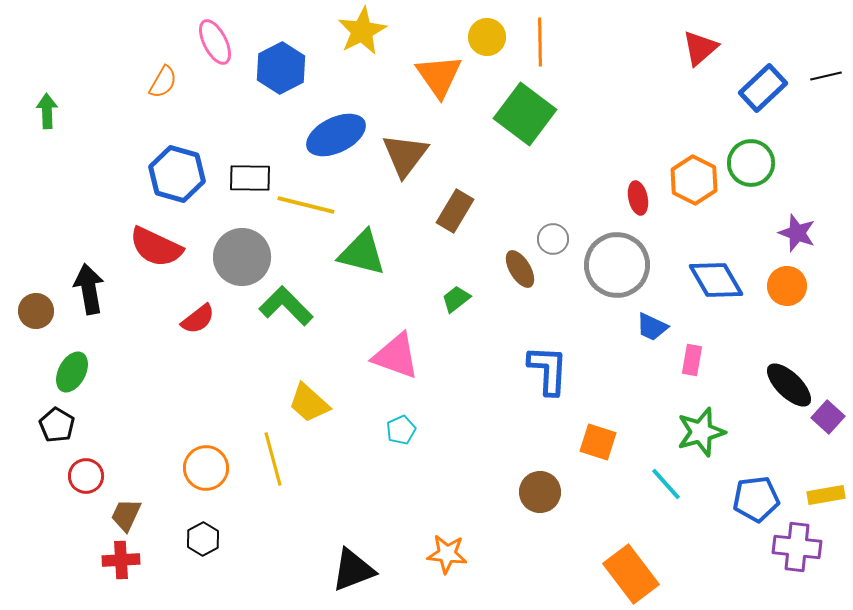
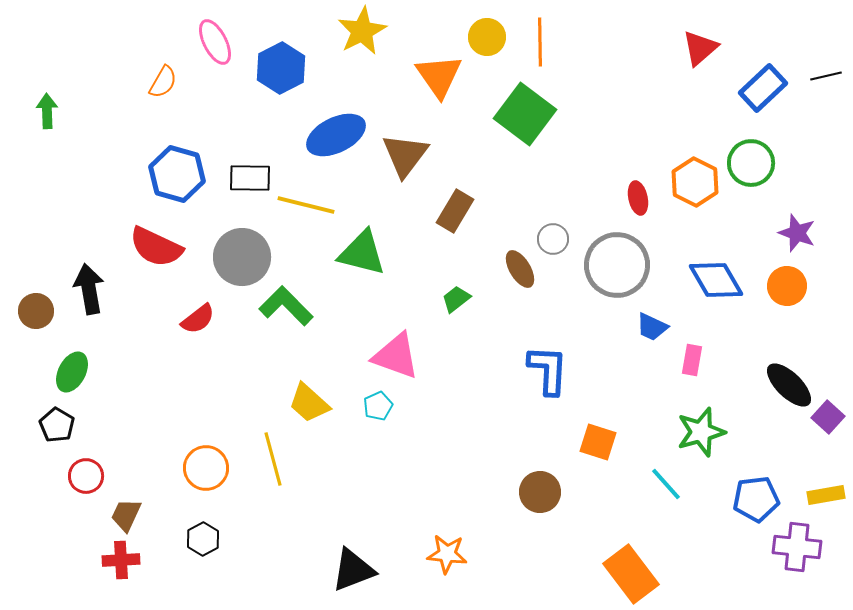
orange hexagon at (694, 180): moved 1 px right, 2 px down
cyan pentagon at (401, 430): moved 23 px left, 24 px up
